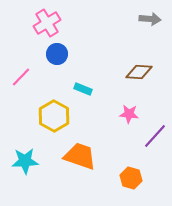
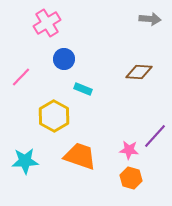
blue circle: moved 7 px right, 5 px down
pink star: moved 36 px down
